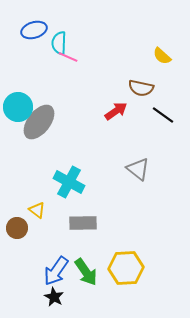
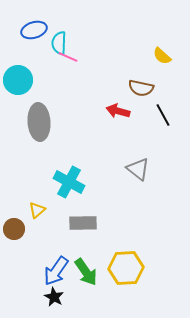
cyan circle: moved 27 px up
red arrow: moved 2 px right; rotated 130 degrees counterclockwise
black line: rotated 25 degrees clockwise
gray ellipse: rotated 42 degrees counterclockwise
yellow triangle: rotated 42 degrees clockwise
brown circle: moved 3 px left, 1 px down
